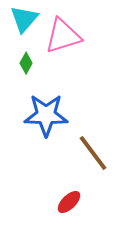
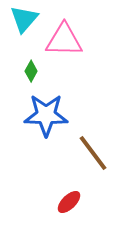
pink triangle: moved 1 px right, 4 px down; rotated 18 degrees clockwise
green diamond: moved 5 px right, 8 px down
